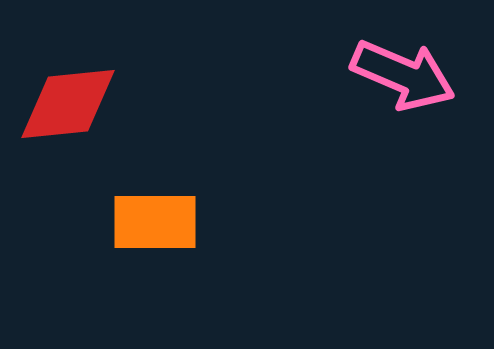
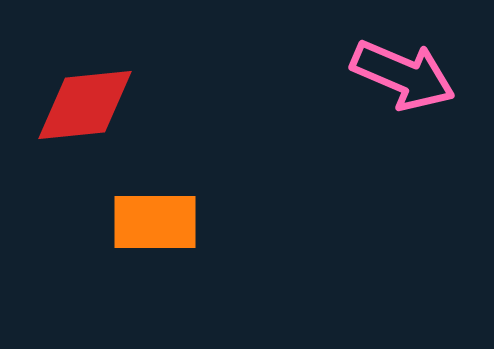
red diamond: moved 17 px right, 1 px down
